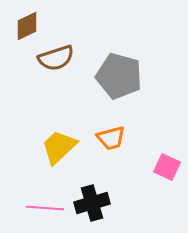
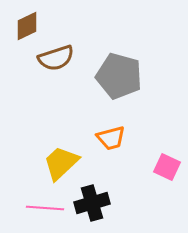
yellow trapezoid: moved 2 px right, 16 px down
